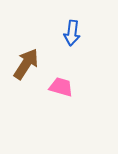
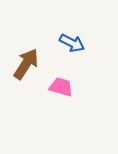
blue arrow: moved 10 px down; rotated 70 degrees counterclockwise
